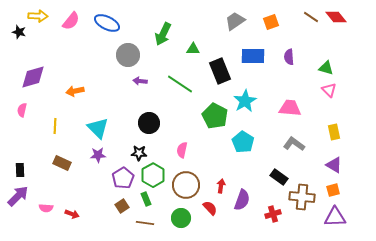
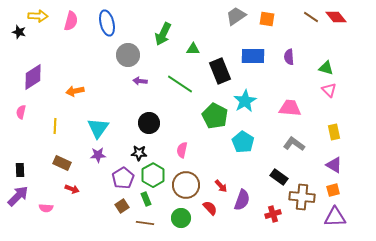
pink semicircle at (71, 21): rotated 24 degrees counterclockwise
gray trapezoid at (235, 21): moved 1 px right, 5 px up
orange square at (271, 22): moved 4 px left, 3 px up; rotated 28 degrees clockwise
blue ellipse at (107, 23): rotated 50 degrees clockwise
purple diamond at (33, 77): rotated 16 degrees counterclockwise
pink semicircle at (22, 110): moved 1 px left, 2 px down
cyan triangle at (98, 128): rotated 20 degrees clockwise
red arrow at (221, 186): rotated 128 degrees clockwise
red arrow at (72, 214): moved 25 px up
